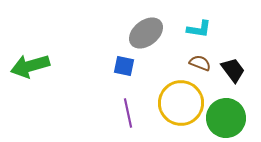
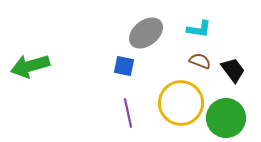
brown semicircle: moved 2 px up
